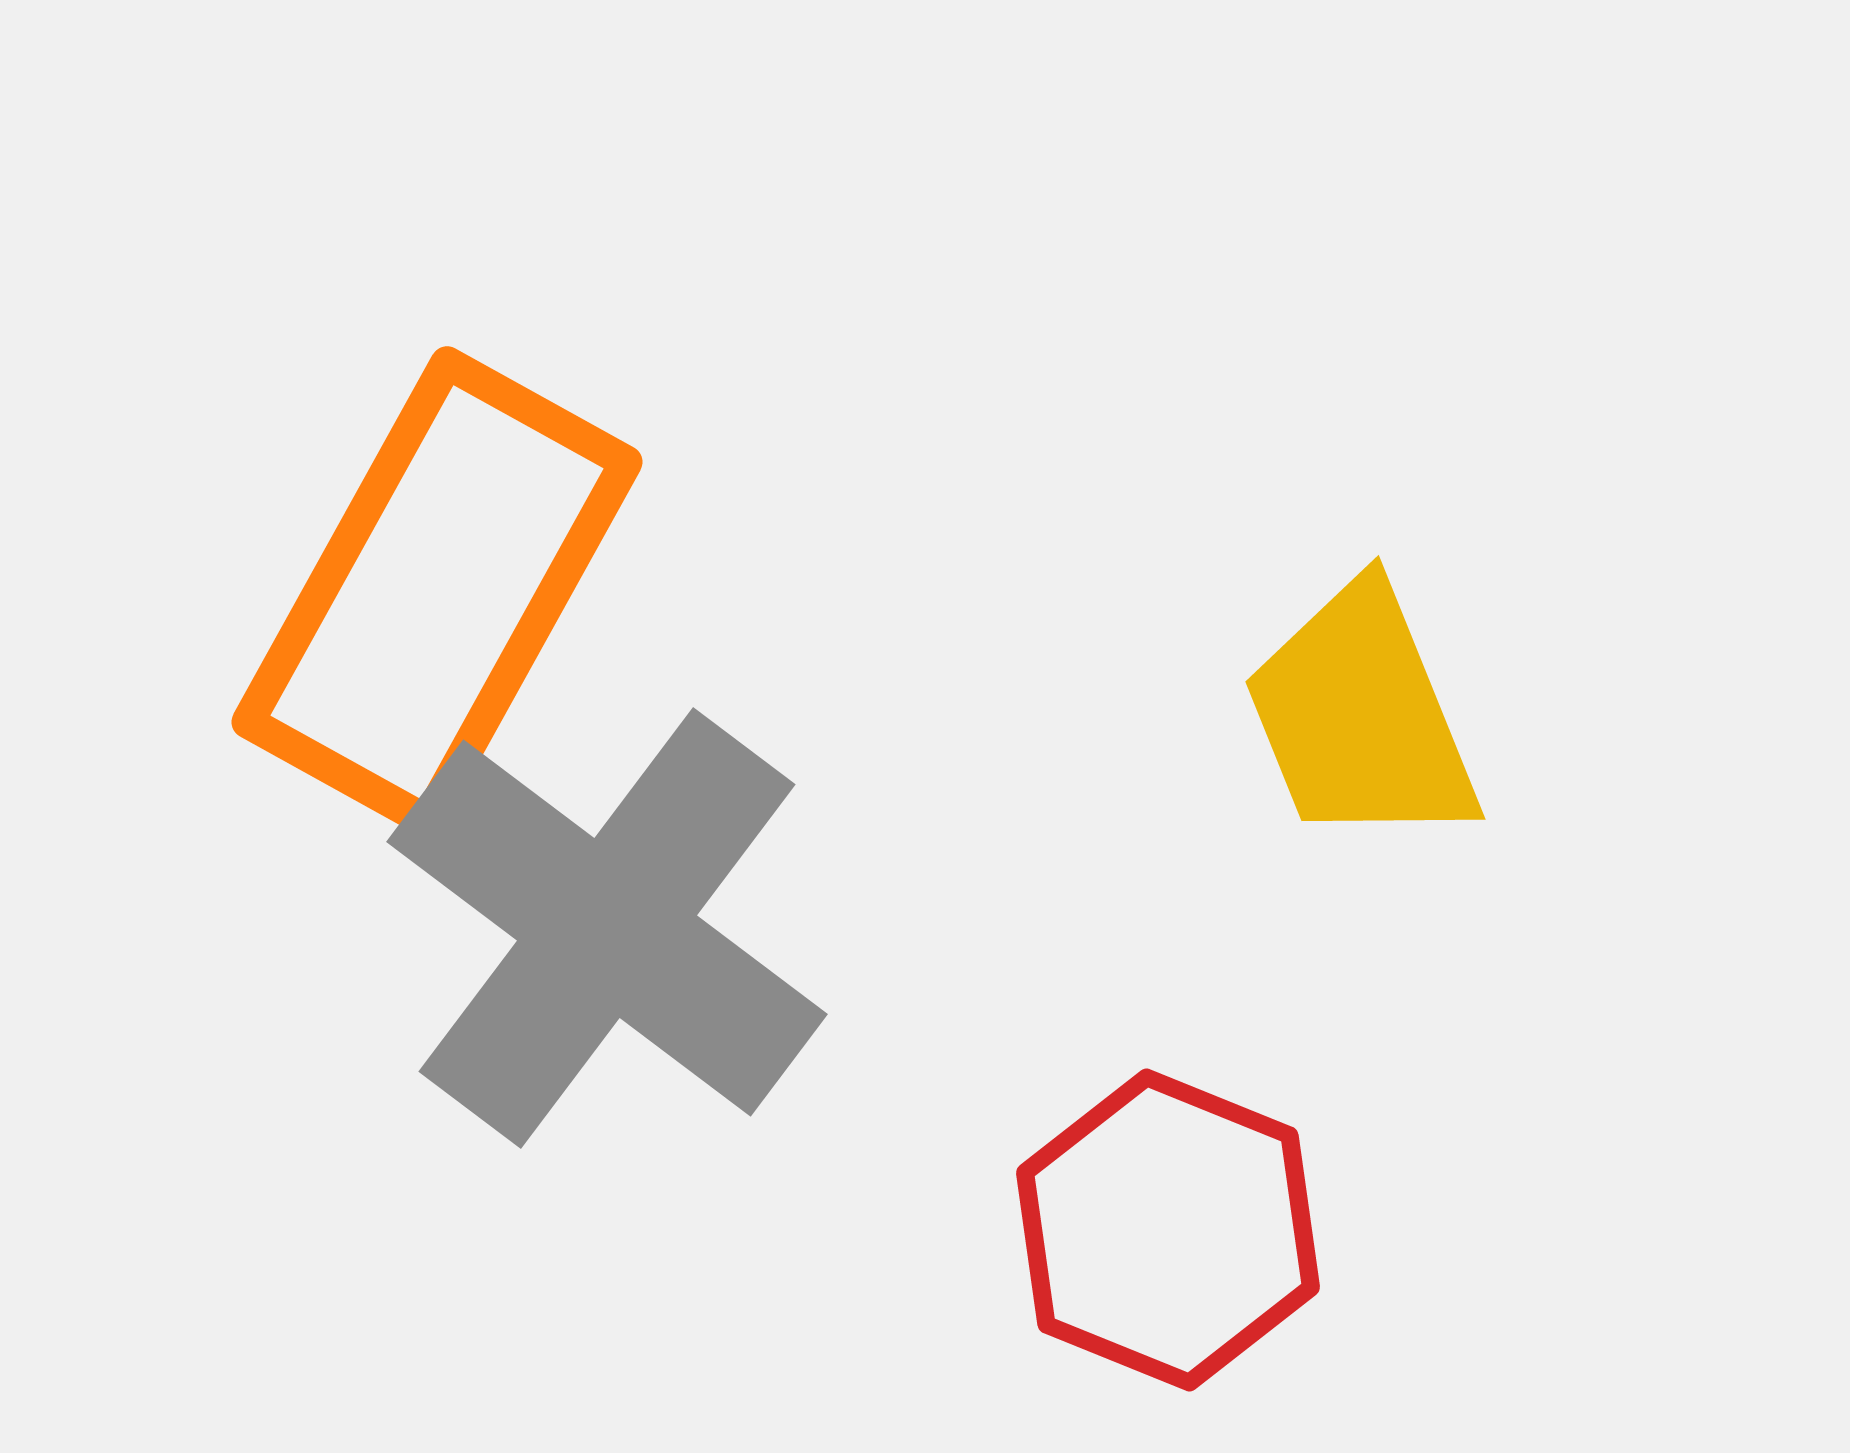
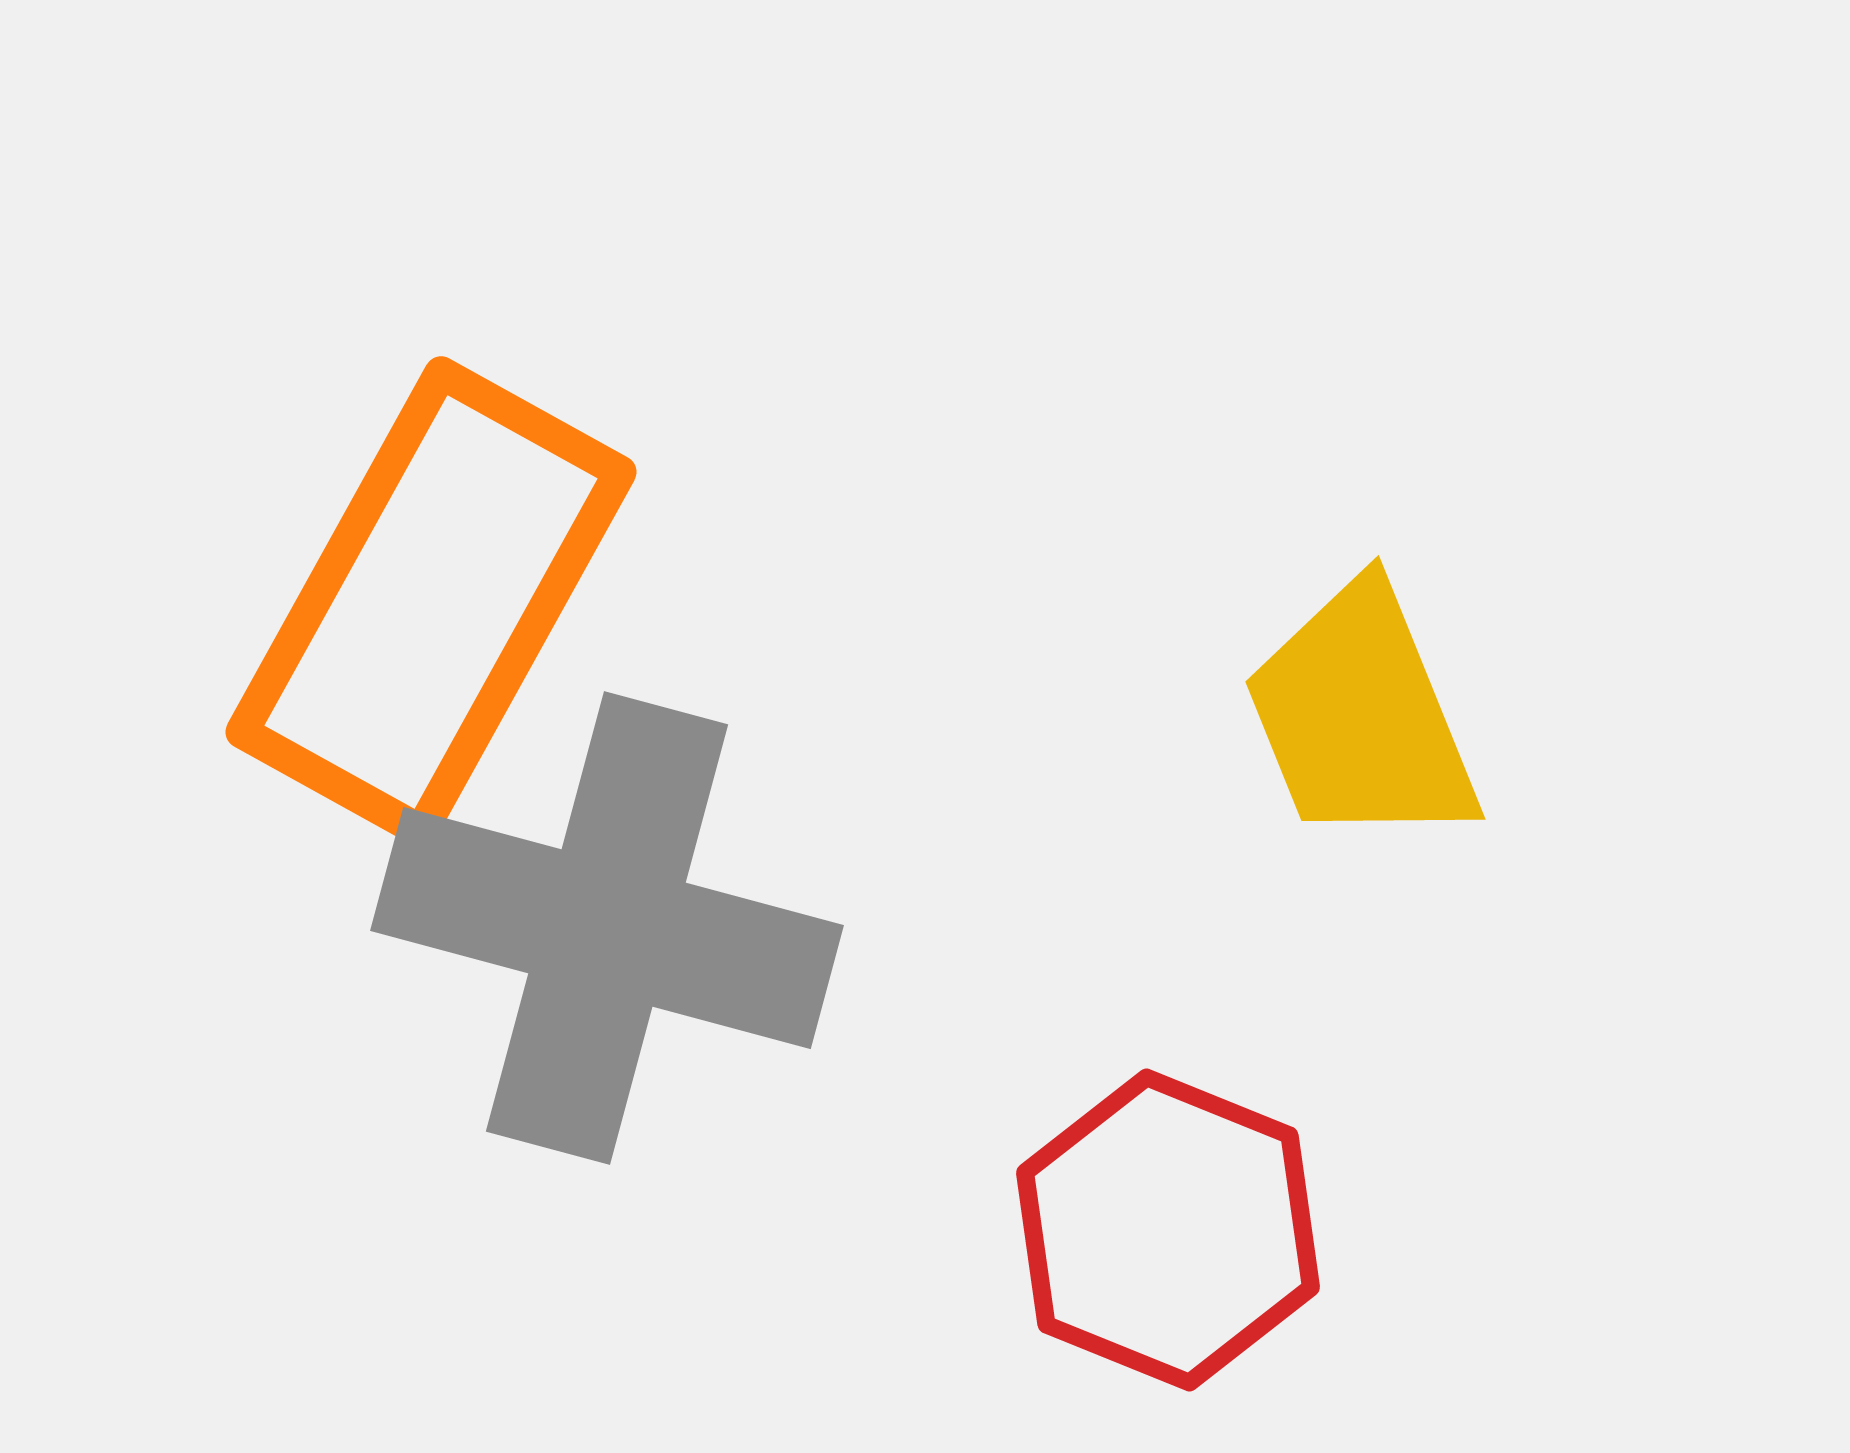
orange rectangle: moved 6 px left, 10 px down
gray cross: rotated 22 degrees counterclockwise
